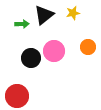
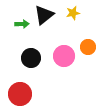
pink circle: moved 10 px right, 5 px down
red circle: moved 3 px right, 2 px up
